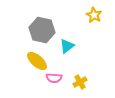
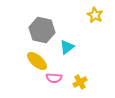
yellow star: moved 1 px right
cyan triangle: moved 1 px down
